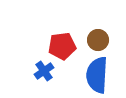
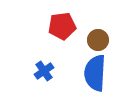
red pentagon: moved 20 px up
blue semicircle: moved 2 px left, 2 px up
